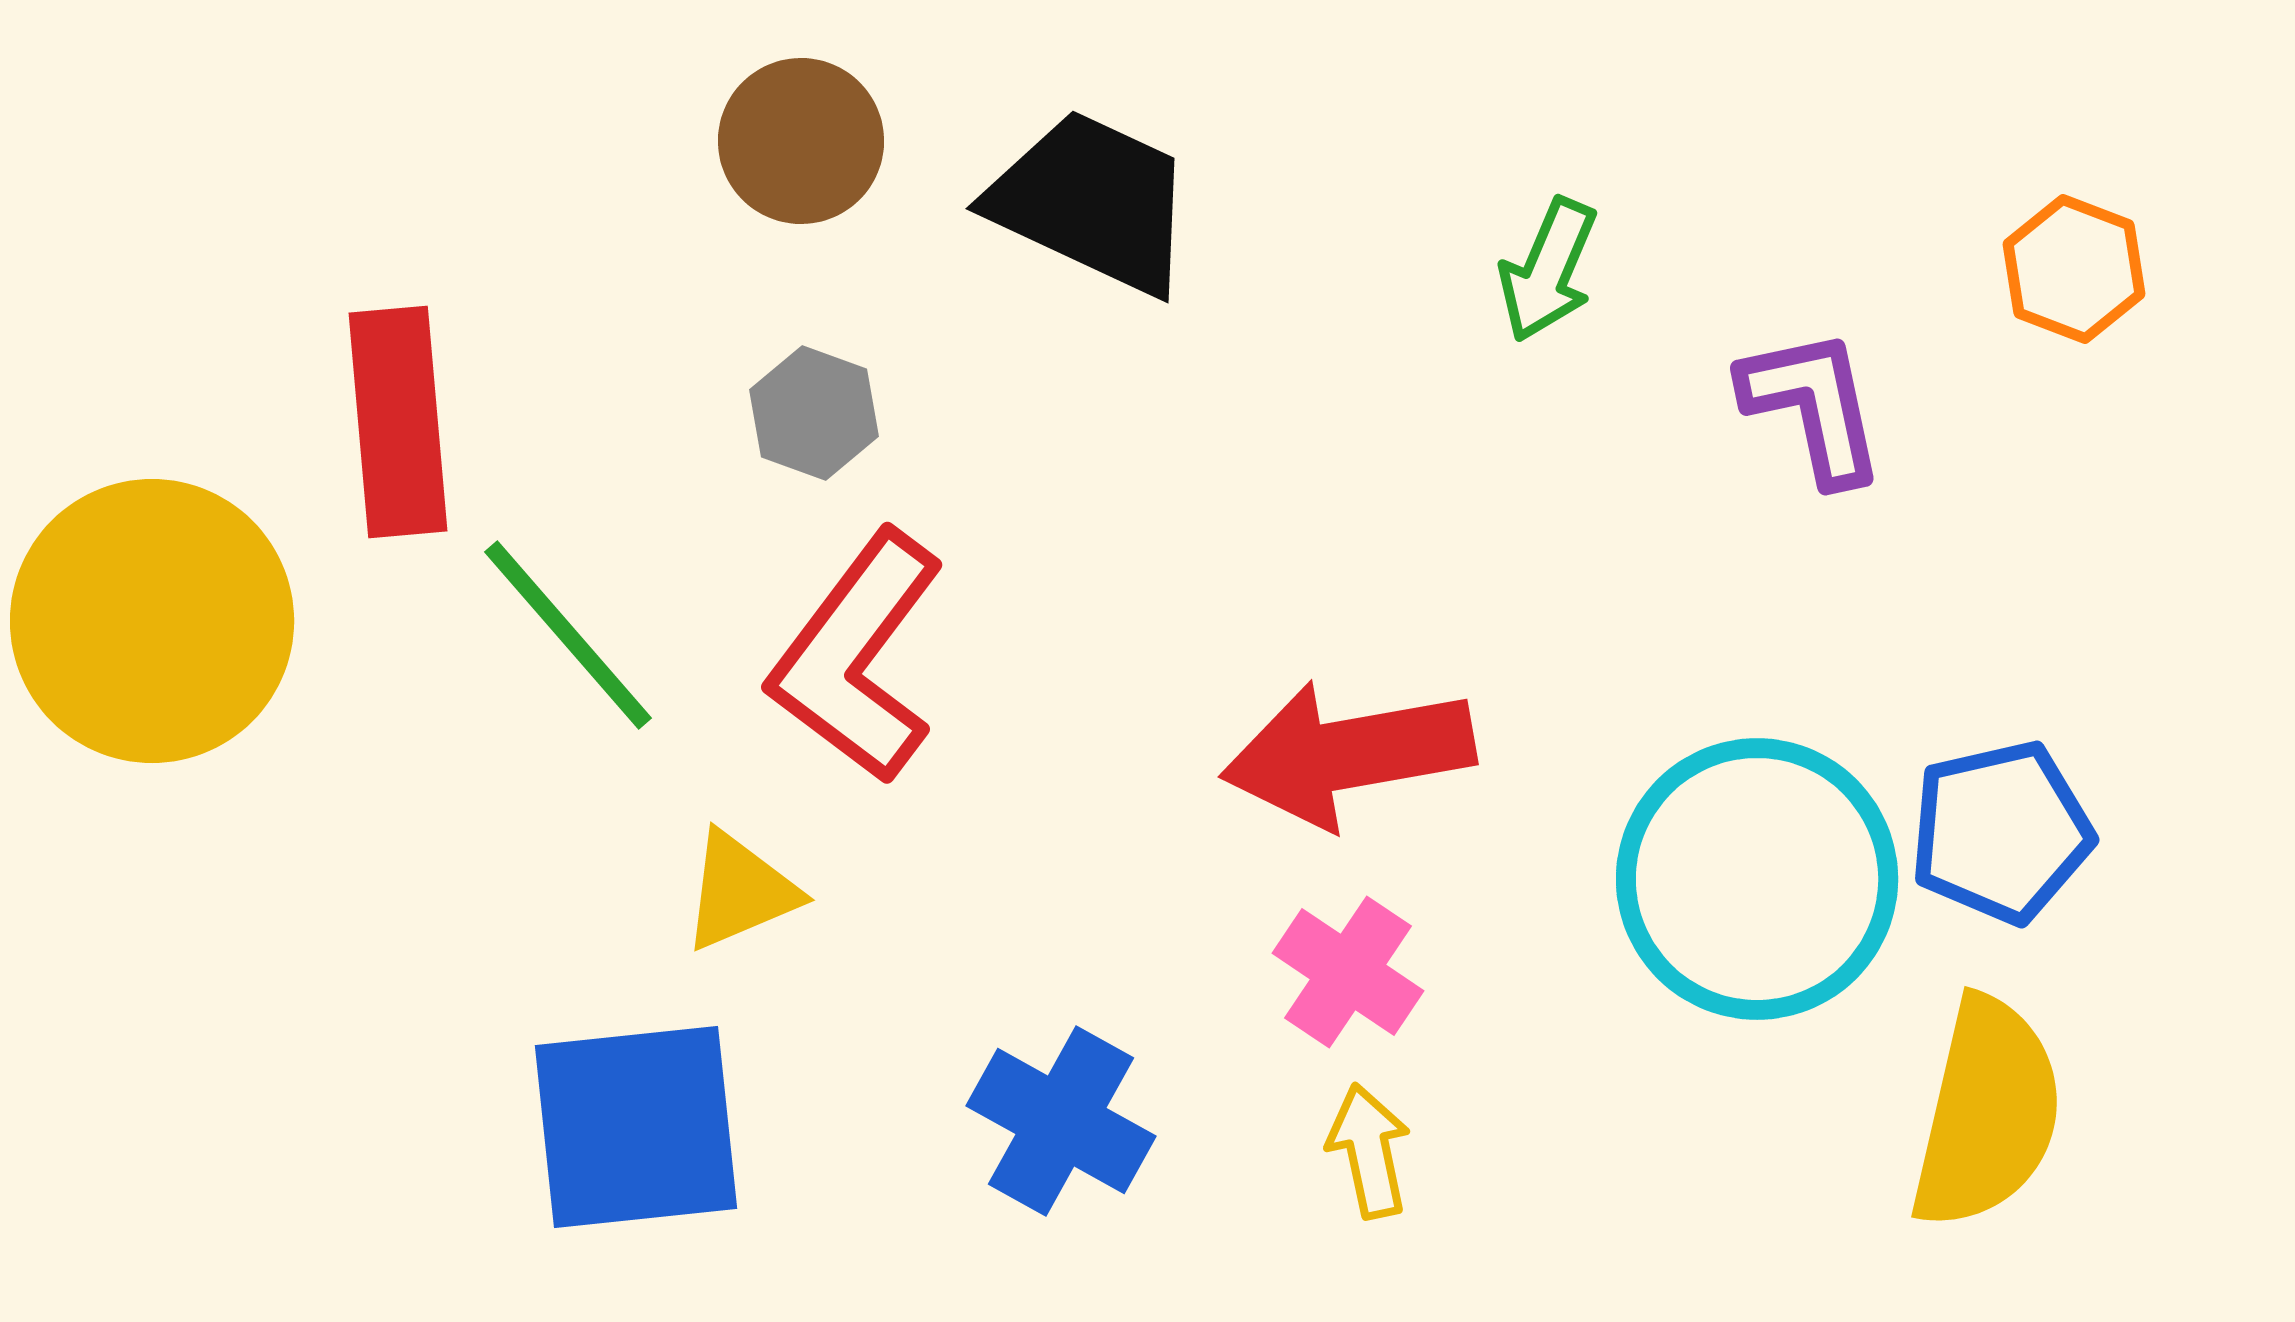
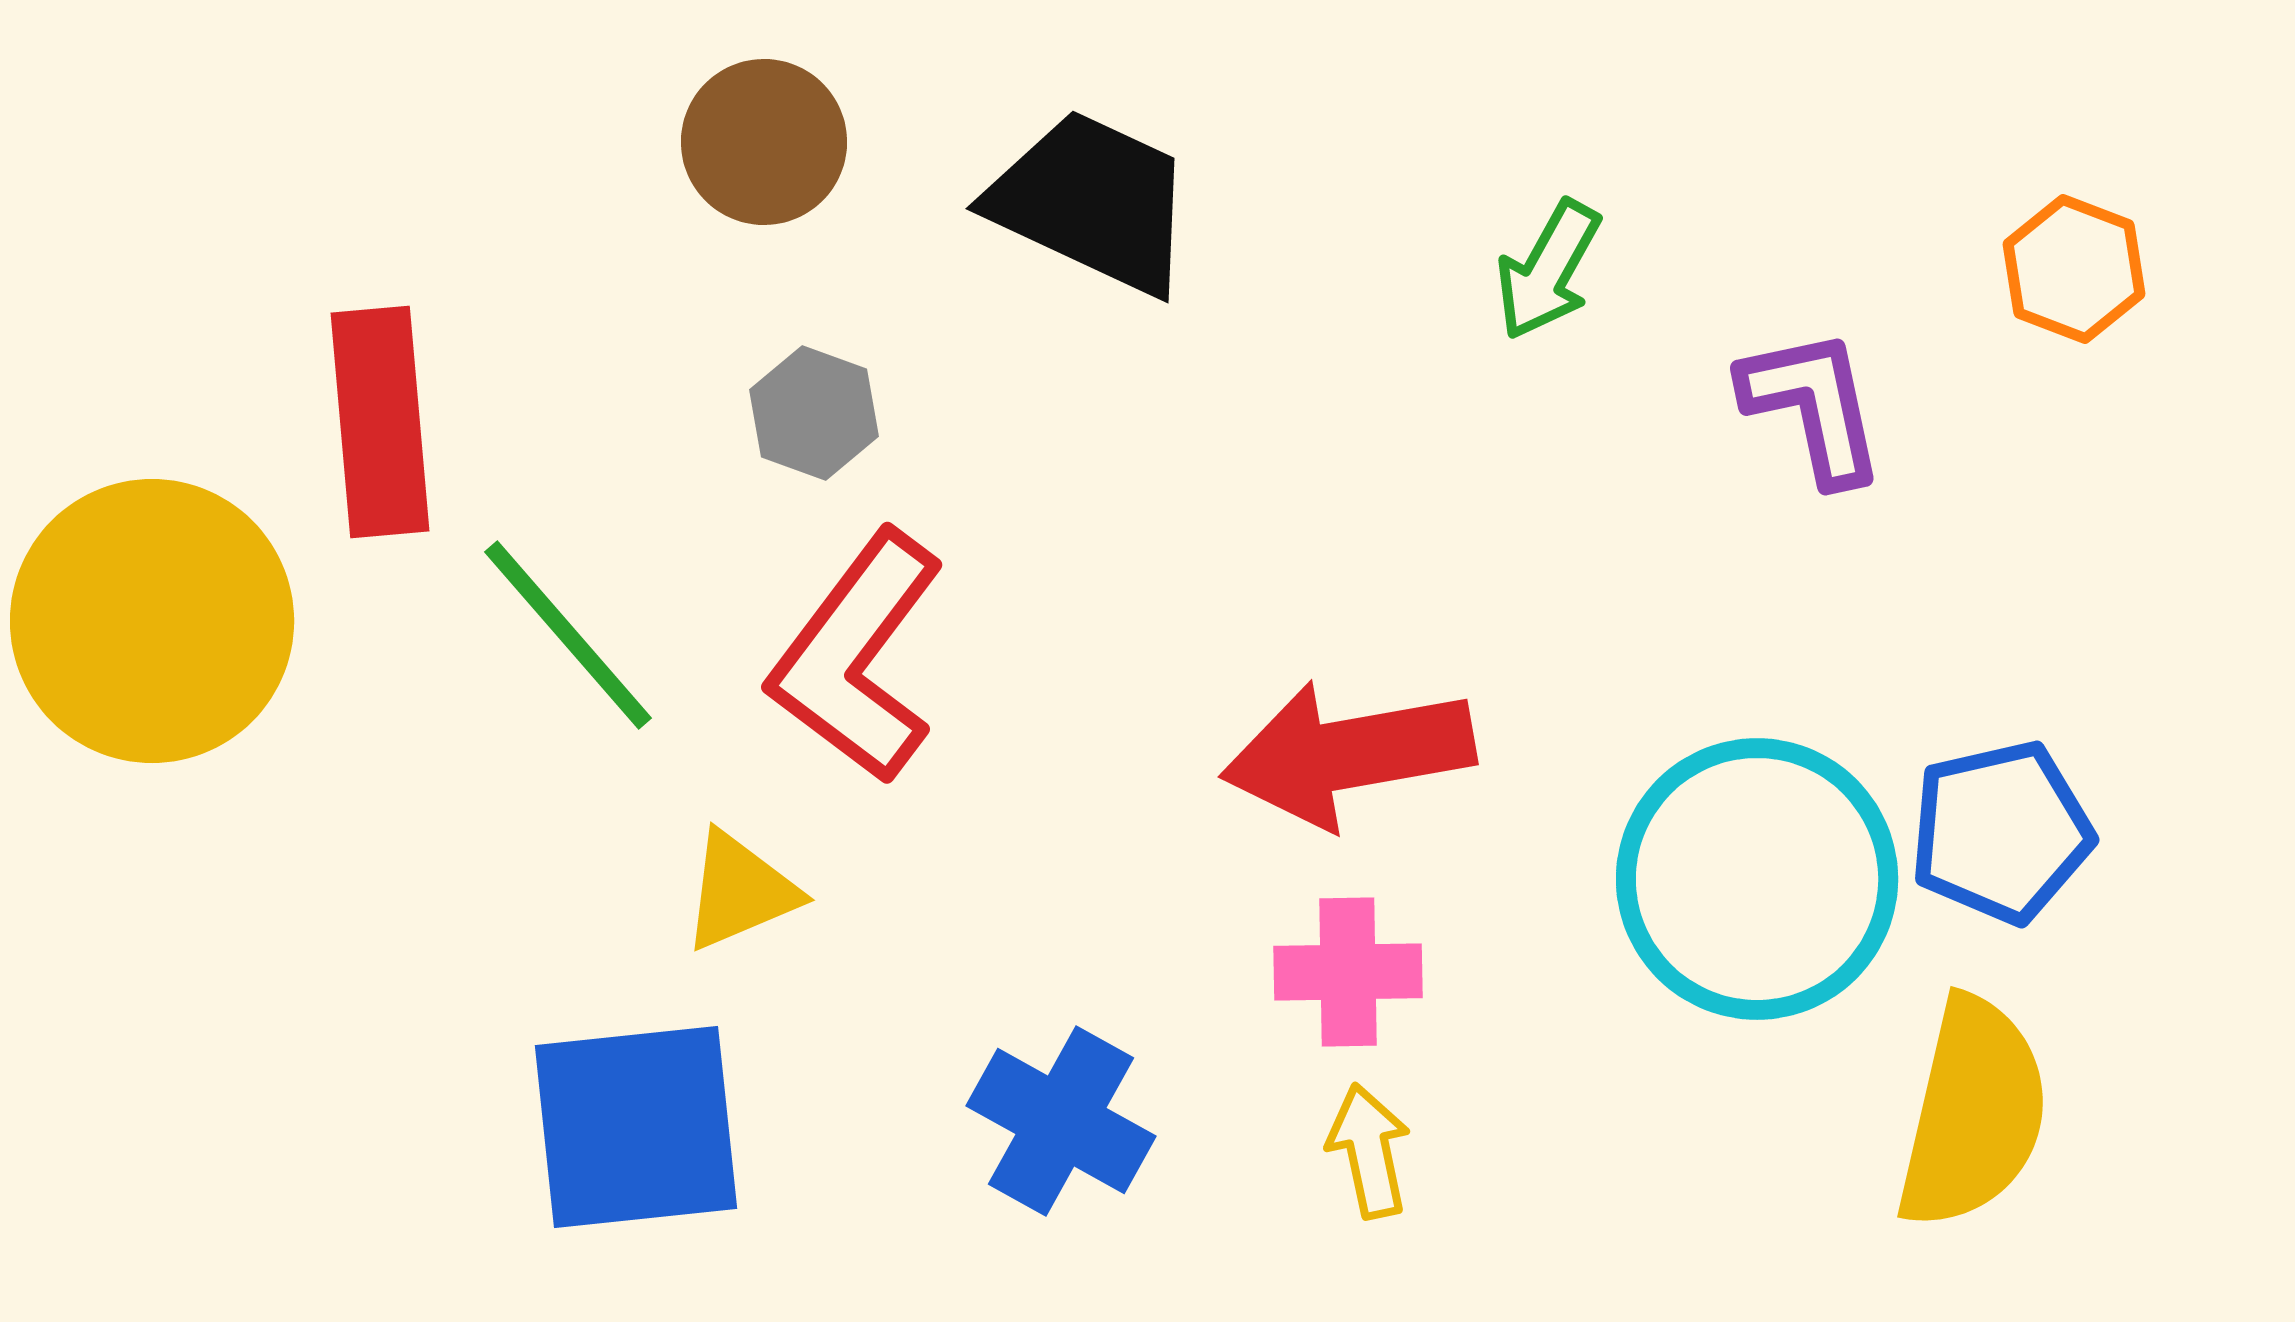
brown circle: moved 37 px left, 1 px down
green arrow: rotated 6 degrees clockwise
red rectangle: moved 18 px left
pink cross: rotated 35 degrees counterclockwise
yellow semicircle: moved 14 px left
